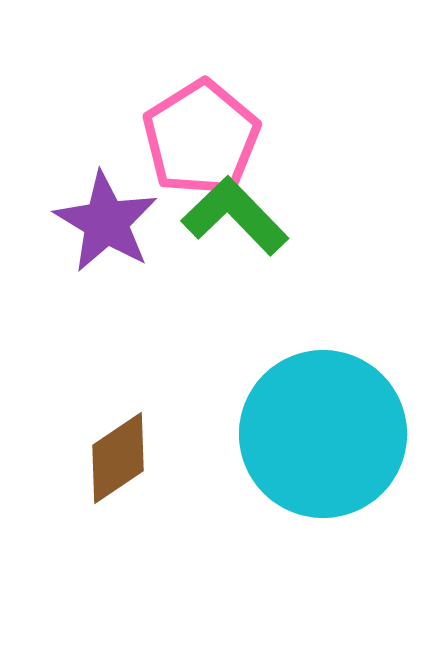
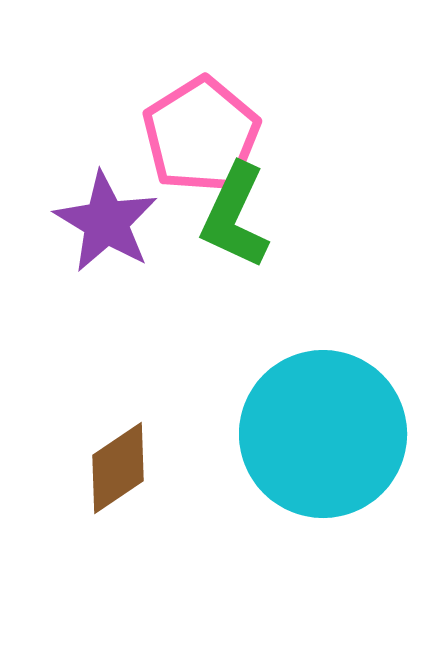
pink pentagon: moved 3 px up
green L-shape: rotated 111 degrees counterclockwise
brown diamond: moved 10 px down
